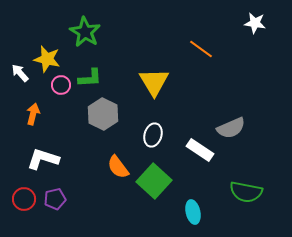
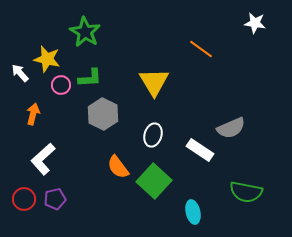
white L-shape: rotated 60 degrees counterclockwise
